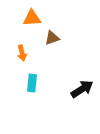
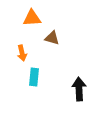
brown triangle: rotated 35 degrees clockwise
cyan rectangle: moved 2 px right, 6 px up
black arrow: moved 3 px left; rotated 60 degrees counterclockwise
